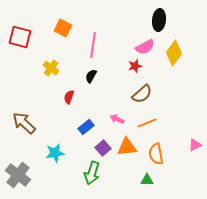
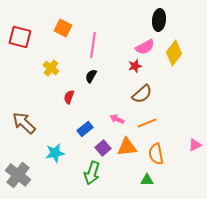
blue rectangle: moved 1 px left, 2 px down
